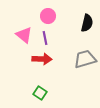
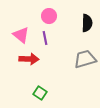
pink circle: moved 1 px right
black semicircle: rotated 12 degrees counterclockwise
pink triangle: moved 3 px left
red arrow: moved 13 px left
